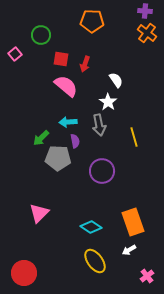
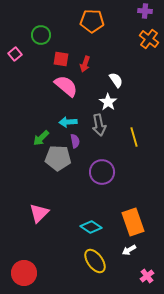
orange cross: moved 2 px right, 6 px down
purple circle: moved 1 px down
